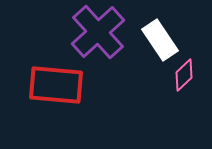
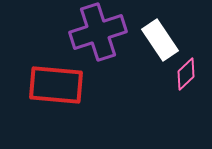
purple cross: rotated 24 degrees clockwise
pink diamond: moved 2 px right, 1 px up
